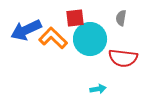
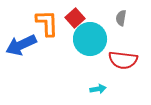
red square: rotated 36 degrees counterclockwise
blue arrow: moved 5 px left, 15 px down
orange L-shape: moved 6 px left, 15 px up; rotated 44 degrees clockwise
red semicircle: moved 2 px down
